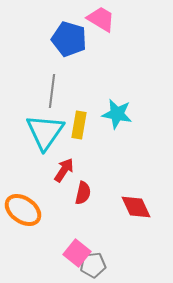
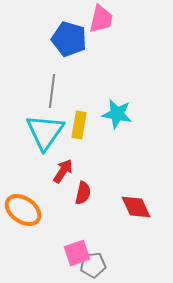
pink trapezoid: rotated 72 degrees clockwise
red arrow: moved 1 px left, 1 px down
pink square: rotated 32 degrees clockwise
